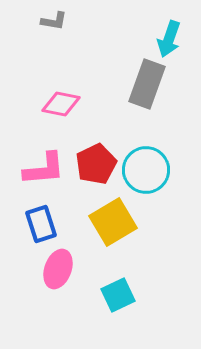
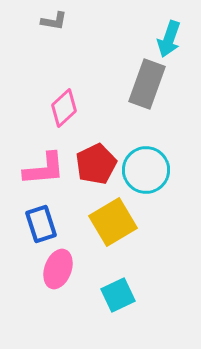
pink diamond: moved 3 px right, 4 px down; rotated 54 degrees counterclockwise
